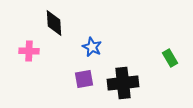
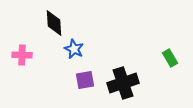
blue star: moved 18 px left, 2 px down
pink cross: moved 7 px left, 4 px down
purple square: moved 1 px right, 1 px down
black cross: rotated 12 degrees counterclockwise
